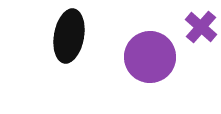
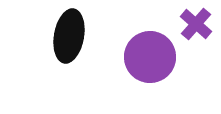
purple cross: moved 5 px left, 3 px up
